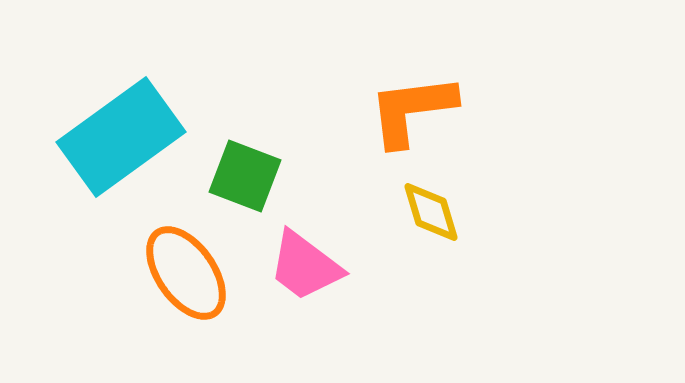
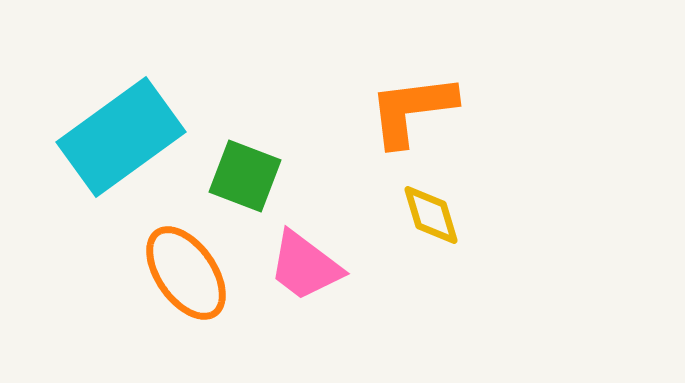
yellow diamond: moved 3 px down
